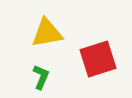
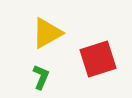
yellow triangle: rotated 20 degrees counterclockwise
